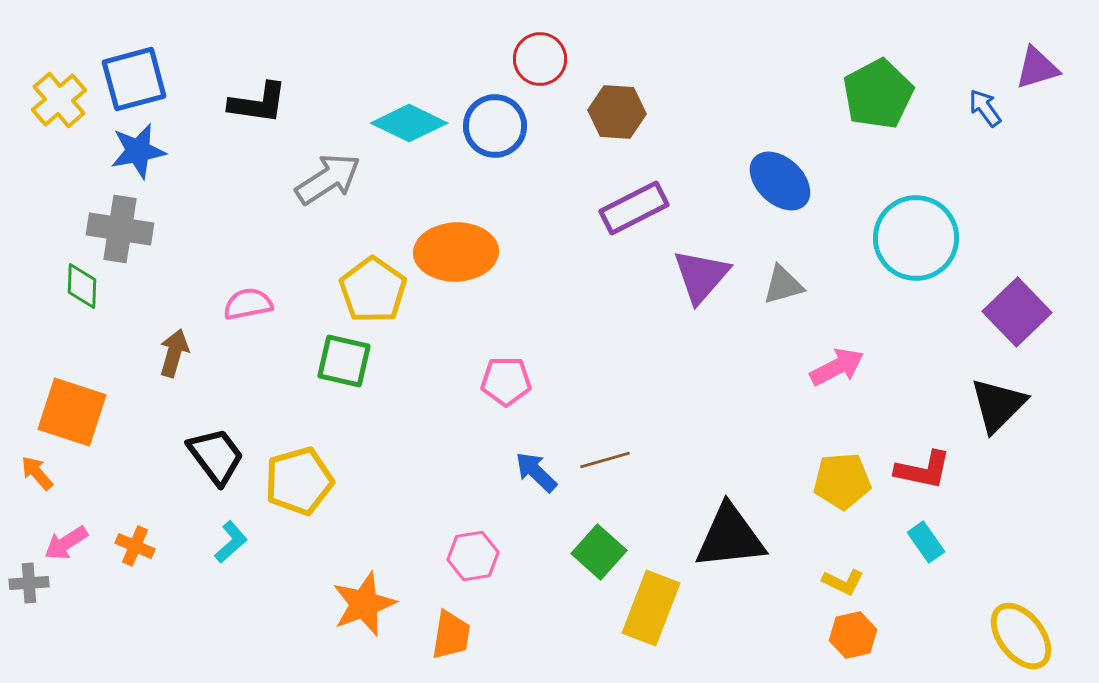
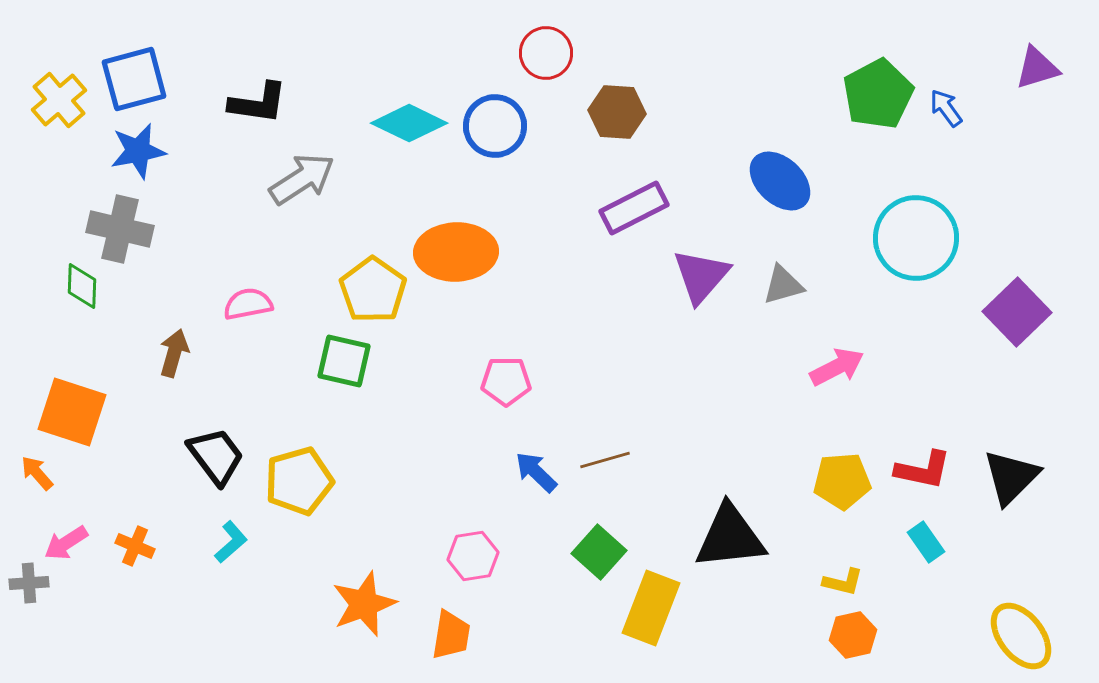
red circle at (540, 59): moved 6 px right, 6 px up
blue arrow at (985, 108): moved 39 px left
gray arrow at (328, 179): moved 26 px left
gray cross at (120, 229): rotated 4 degrees clockwise
black triangle at (998, 405): moved 13 px right, 72 px down
yellow L-shape at (843, 582): rotated 12 degrees counterclockwise
